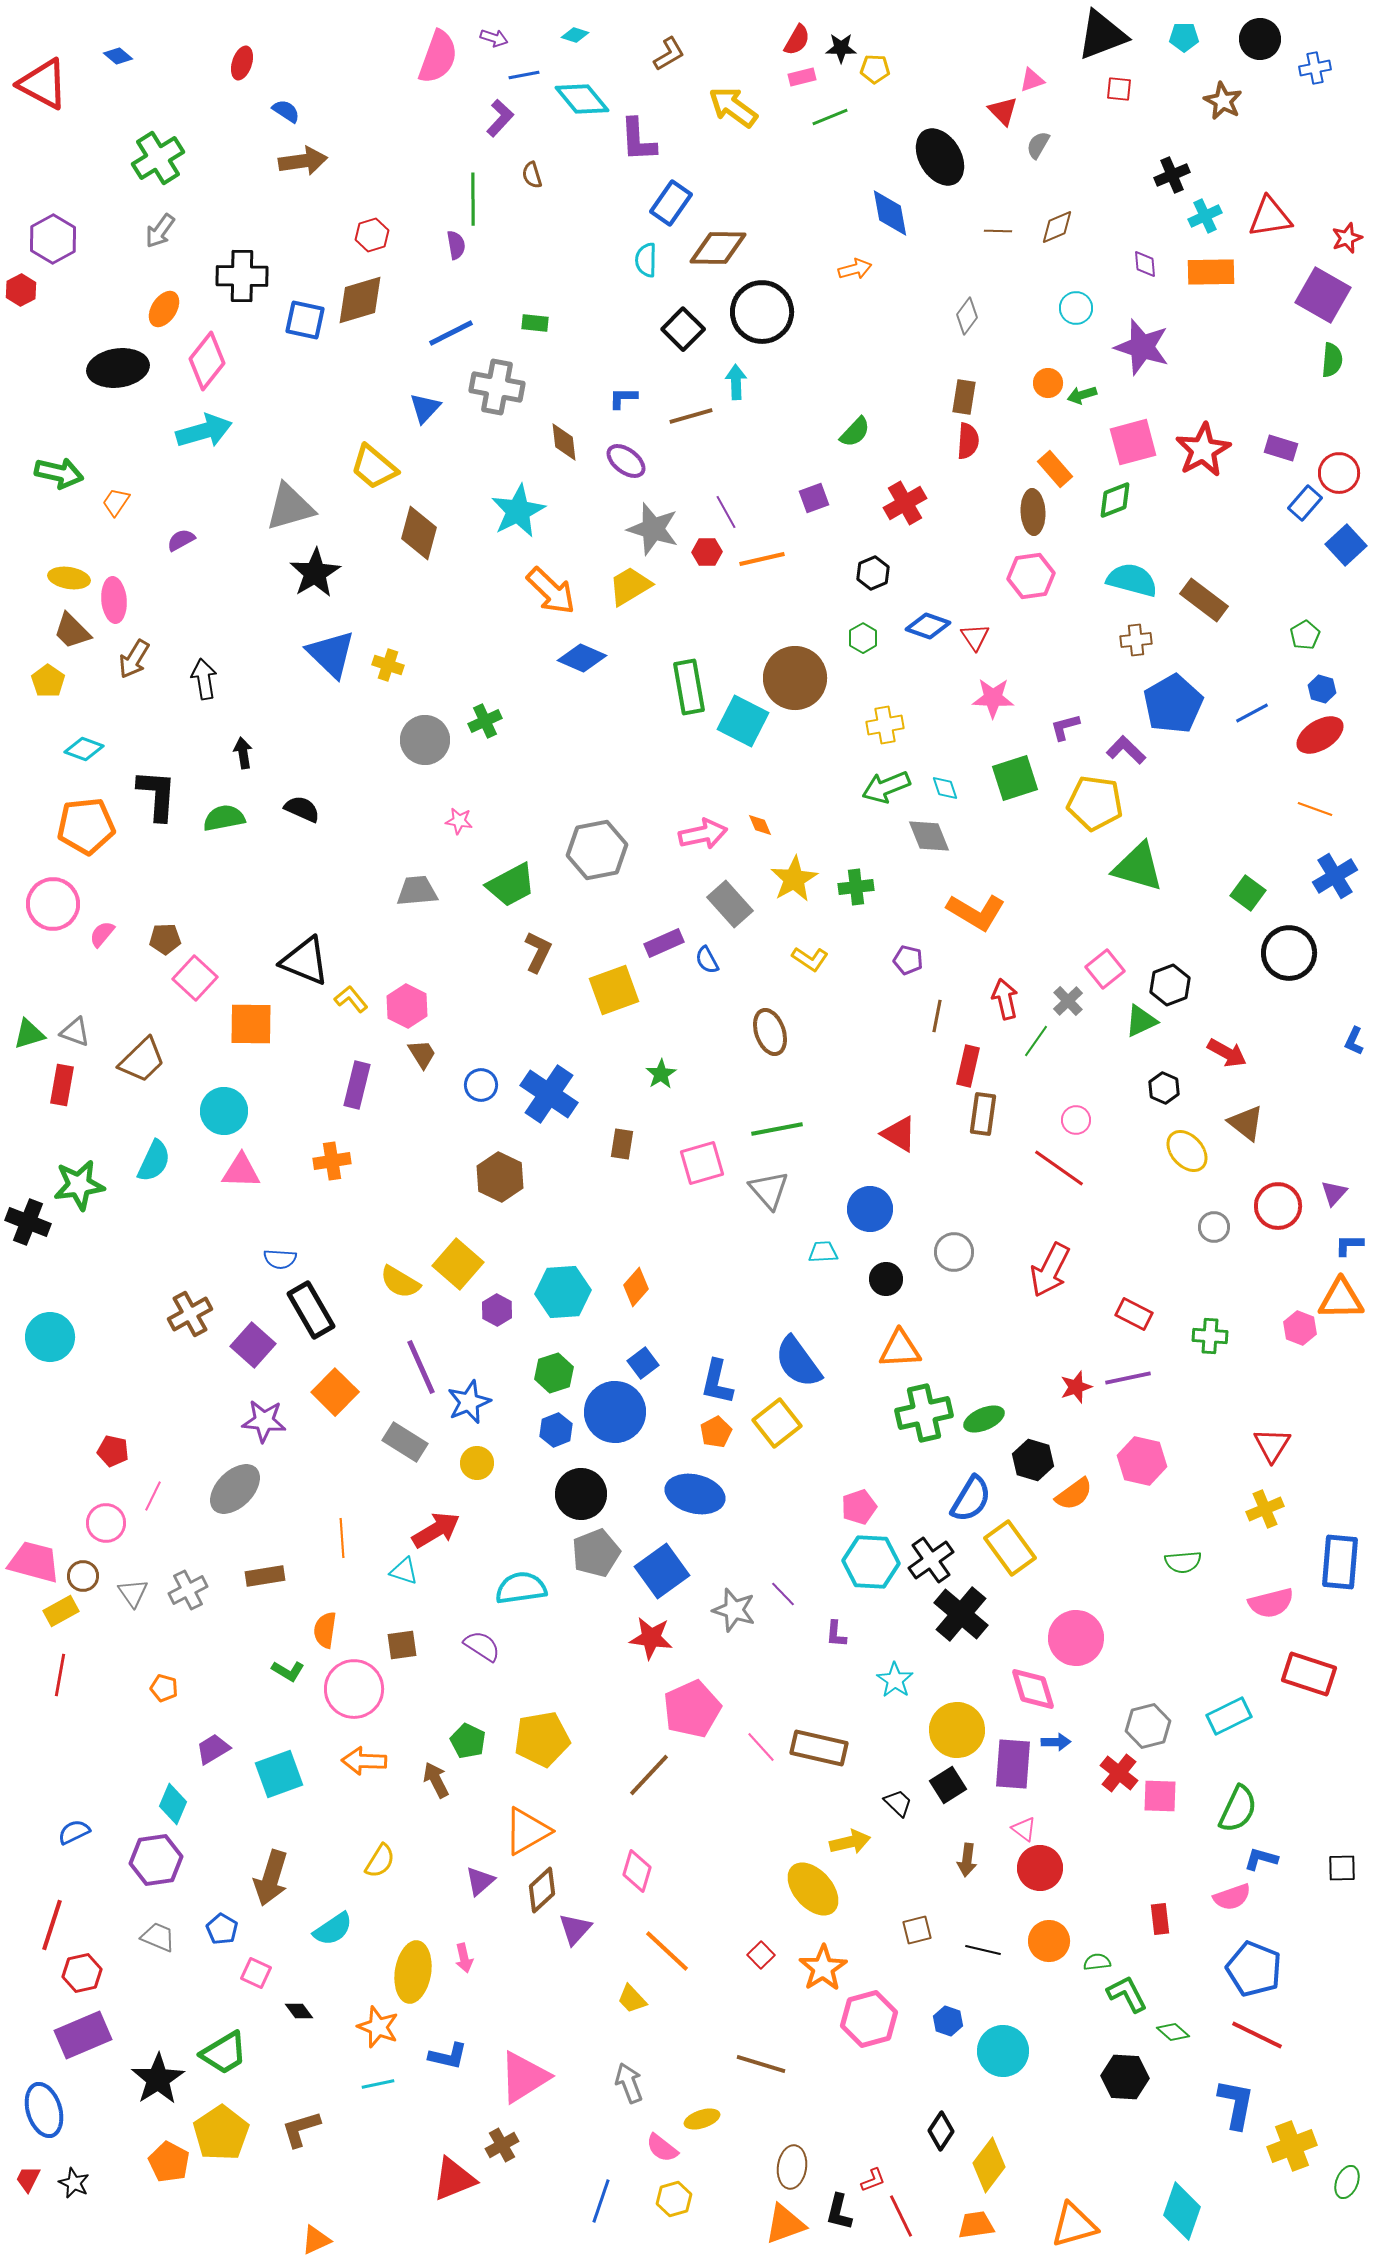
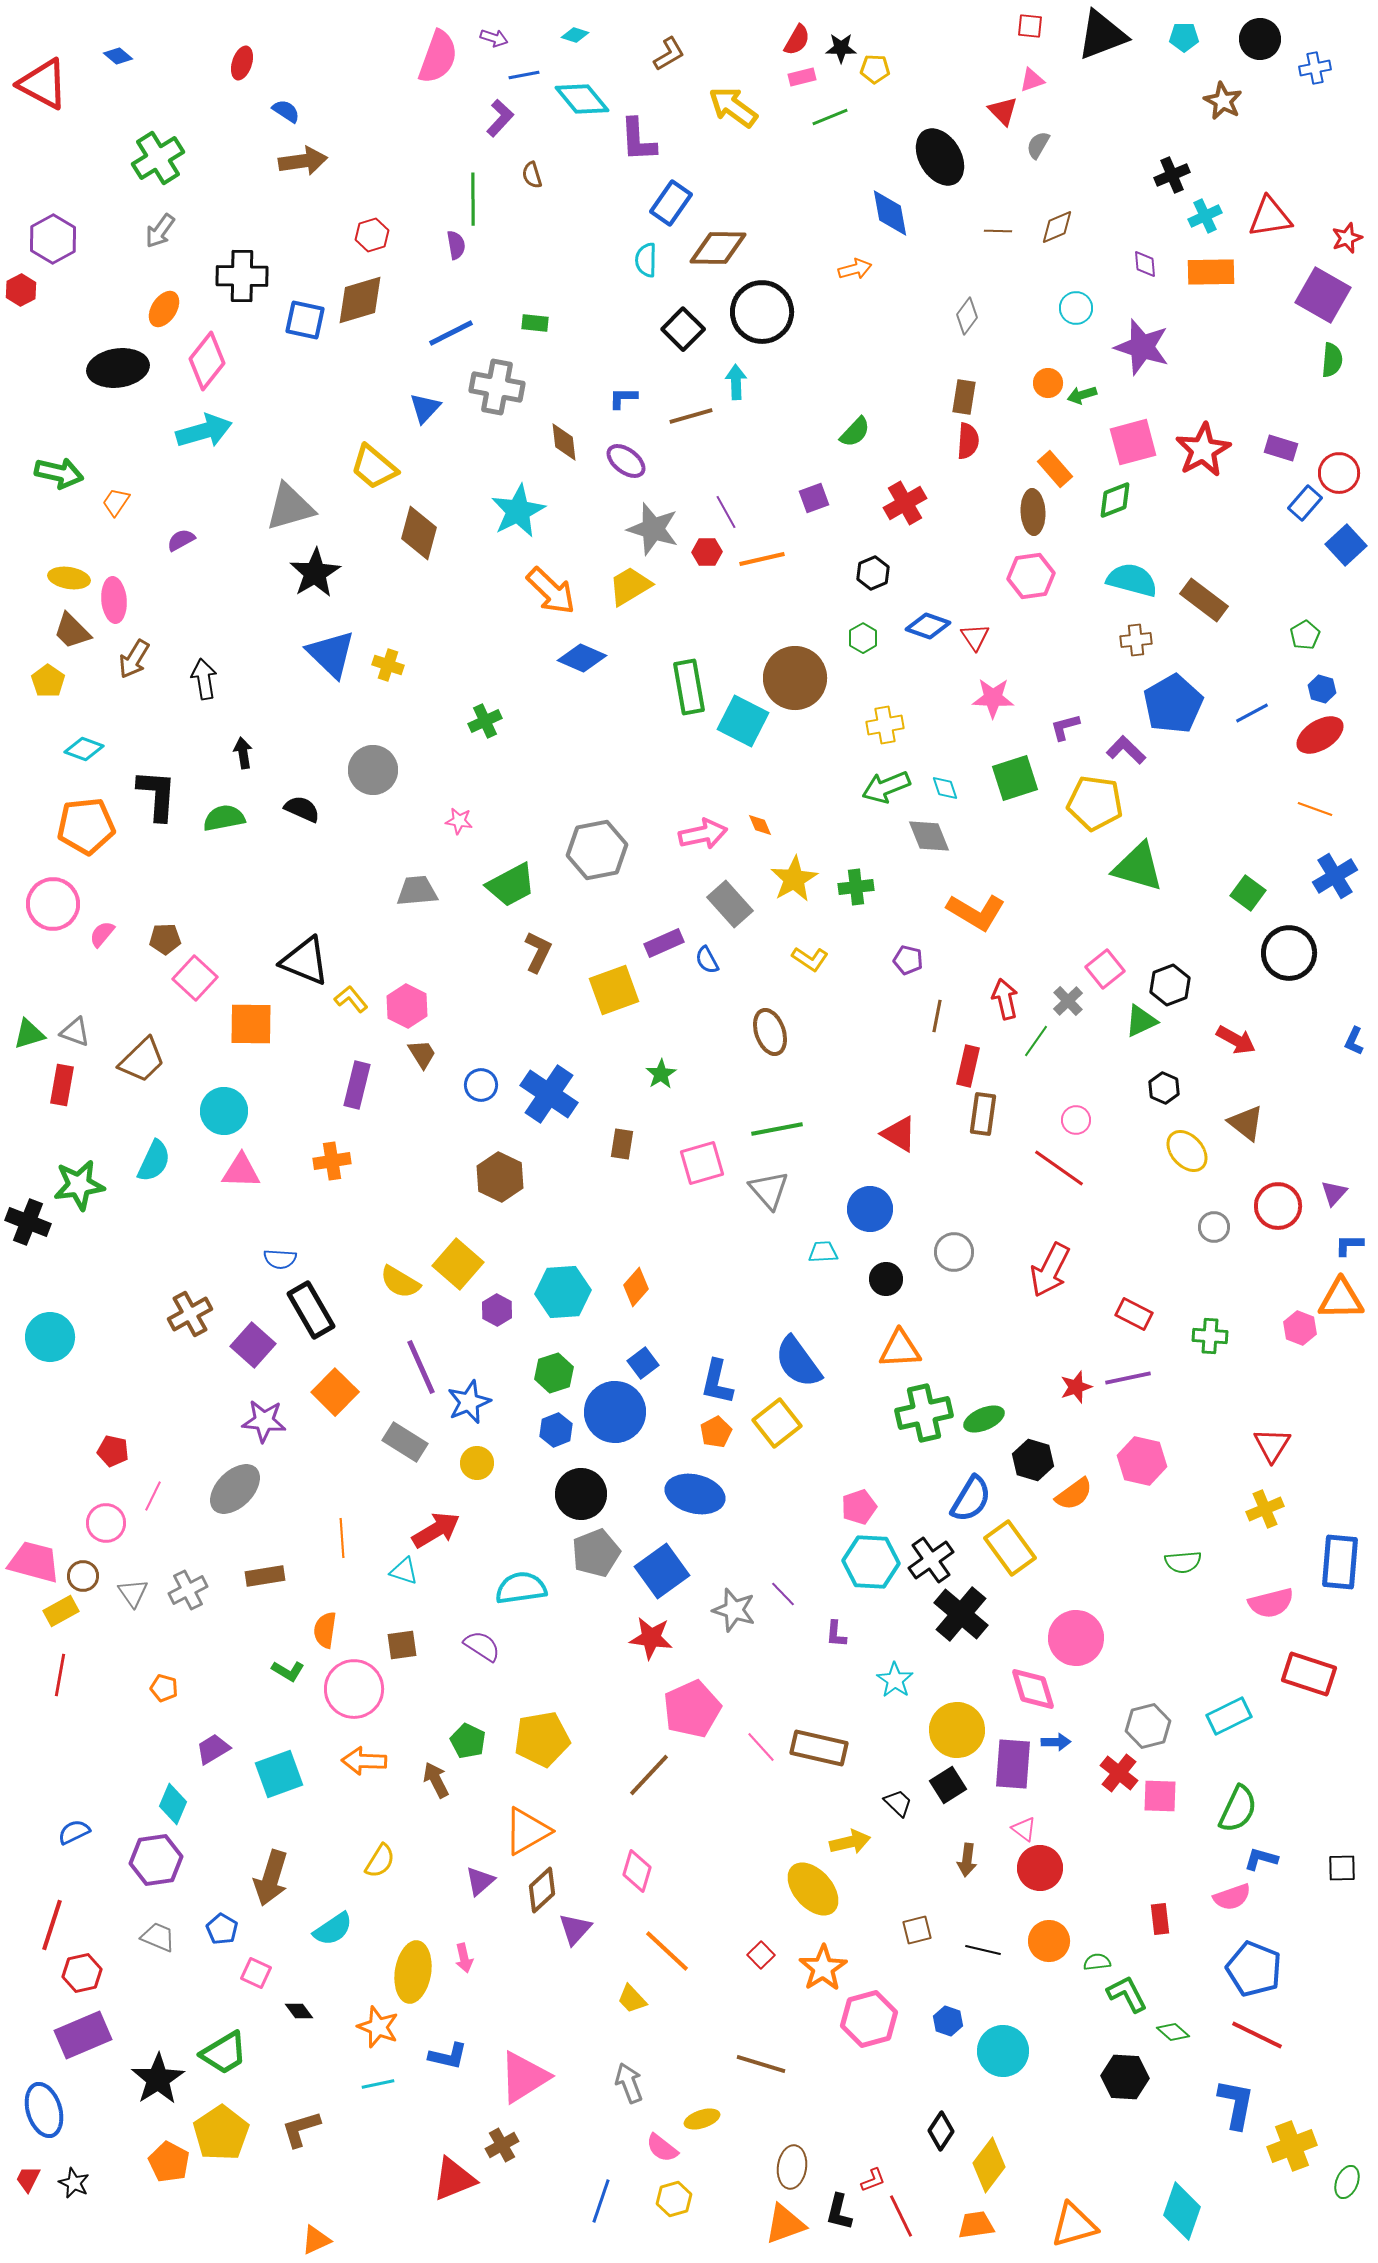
red square at (1119, 89): moved 89 px left, 63 px up
gray circle at (425, 740): moved 52 px left, 30 px down
red arrow at (1227, 1053): moved 9 px right, 13 px up
